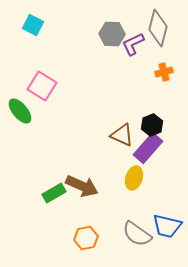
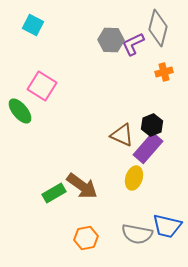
gray hexagon: moved 1 px left, 6 px down
brown arrow: rotated 12 degrees clockwise
gray semicircle: rotated 24 degrees counterclockwise
